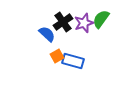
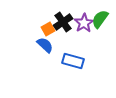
green semicircle: moved 1 px left
purple star: rotated 12 degrees counterclockwise
blue semicircle: moved 2 px left, 11 px down
orange square: moved 9 px left, 27 px up
